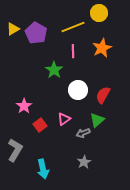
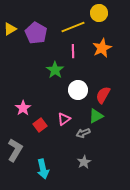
yellow triangle: moved 3 px left
green star: moved 1 px right
pink star: moved 1 px left, 2 px down
green triangle: moved 1 px left, 4 px up; rotated 14 degrees clockwise
